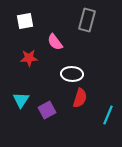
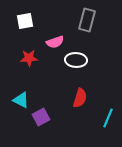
pink semicircle: rotated 72 degrees counterclockwise
white ellipse: moved 4 px right, 14 px up
cyan triangle: rotated 36 degrees counterclockwise
purple square: moved 6 px left, 7 px down
cyan line: moved 3 px down
